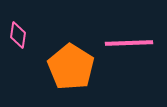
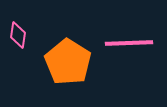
orange pentagon: moved 3 px left, 5 px up
